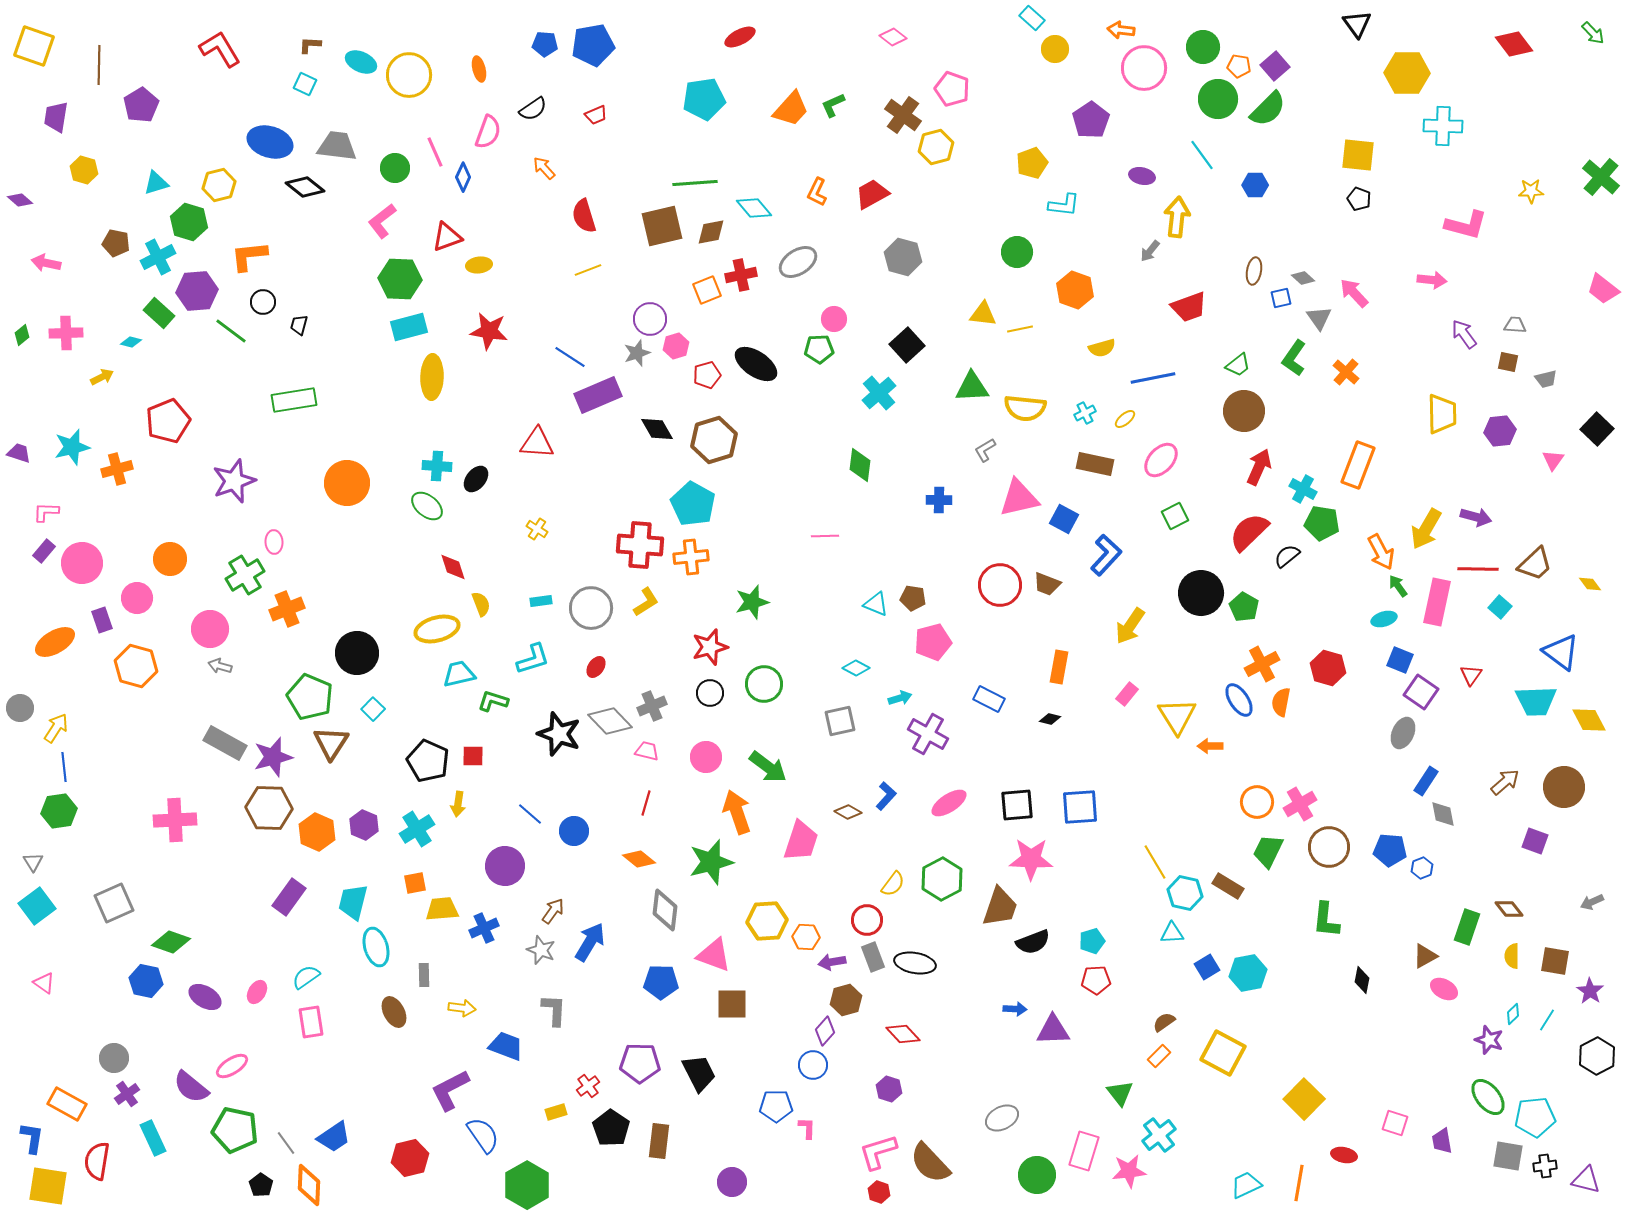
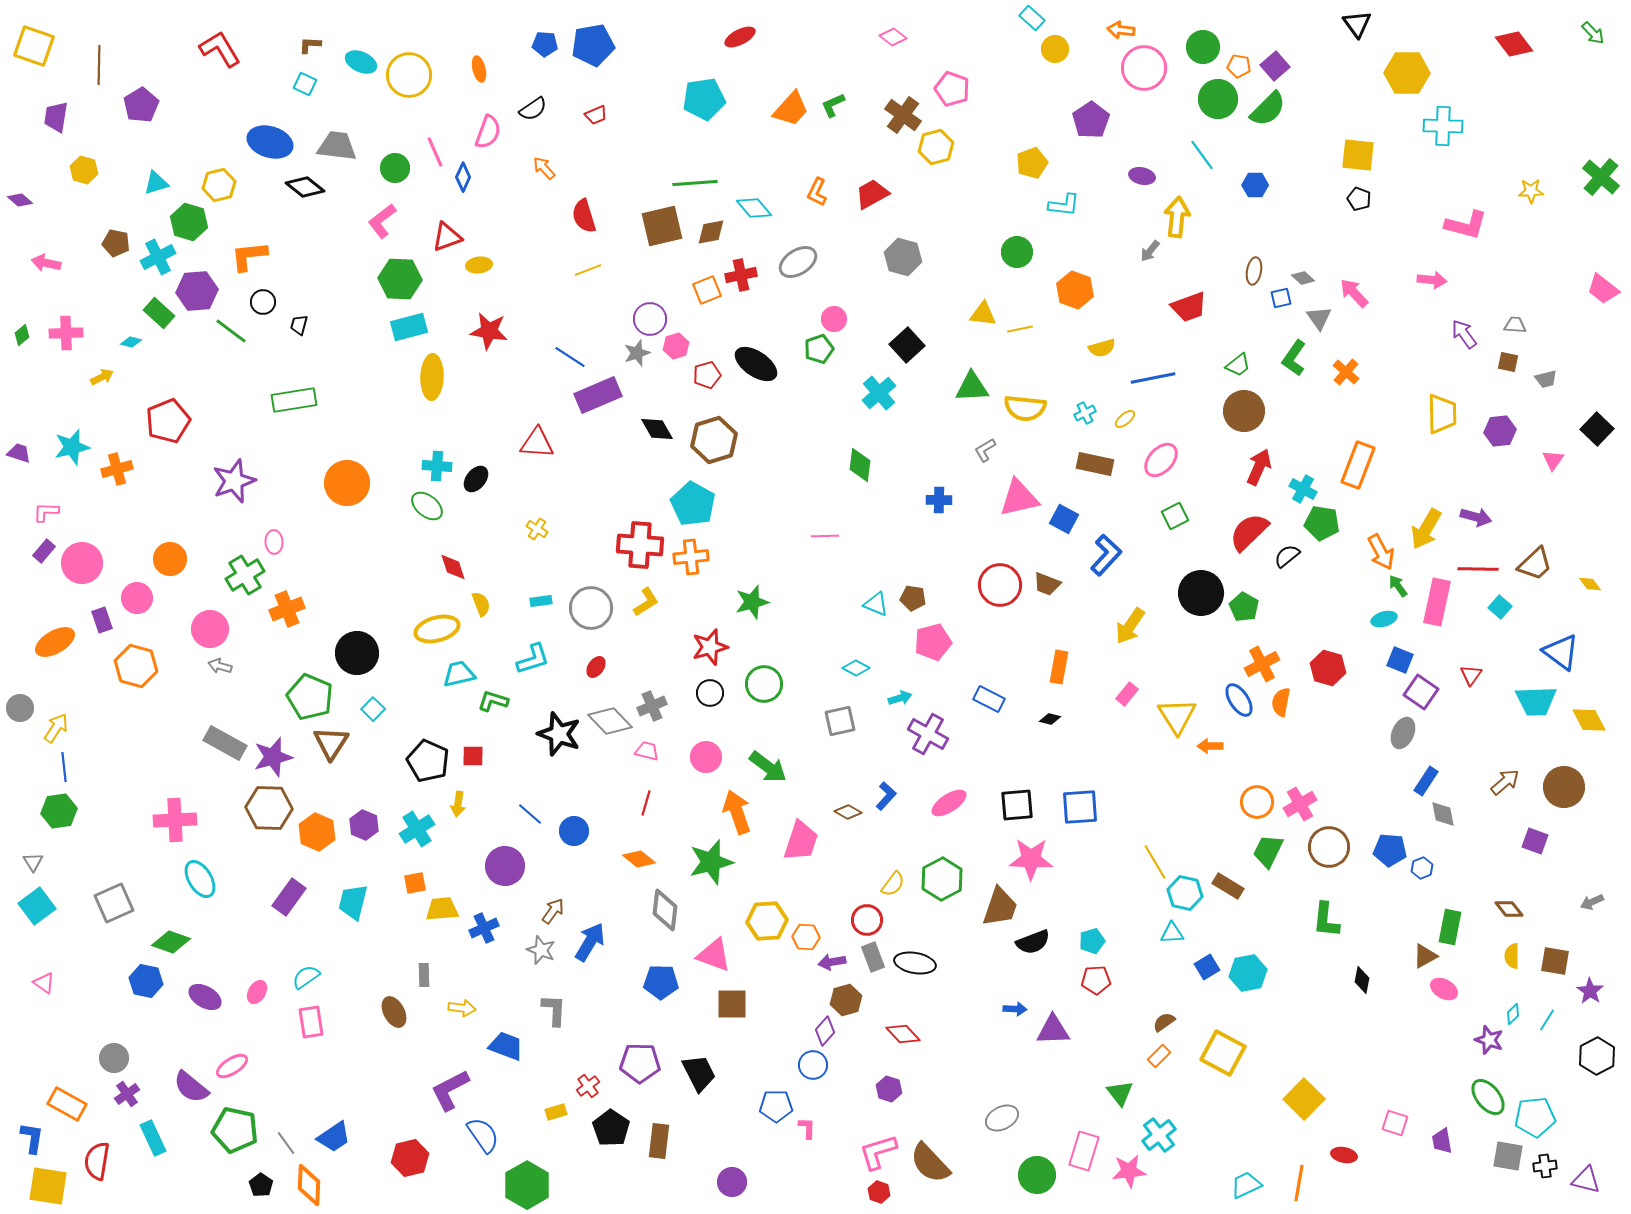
green pentagon at (819, 349): rotated 16 degrees counterclockwise
green rectangle at (1467, 927): moved 17 px left; rotated 8 degrees counterclockwise
cyan ellipse at (376, 947): moved 176 px left, 68 px up; rotated 15 degrees counterclockwise
